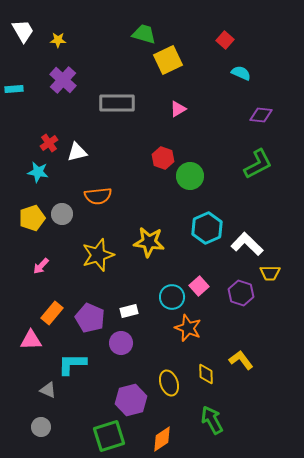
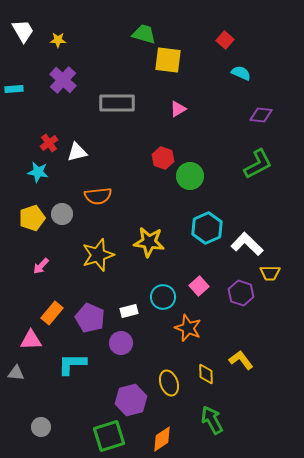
yellow square at (168, 60): rotated 32 degrees clockwise
cyan circle at (172, 297): moved 9 px left
gray triangle at (48, 390): moved 32 px left, 17 px up; rotated 18 degrees counterclockwise
